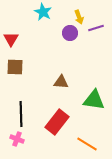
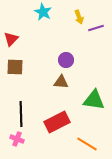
purple circle: moved 4 px left, 27 px down
red triangle: rotated 14 degrees clockwise
red rectangle: rotated 25 degrees clockwise
